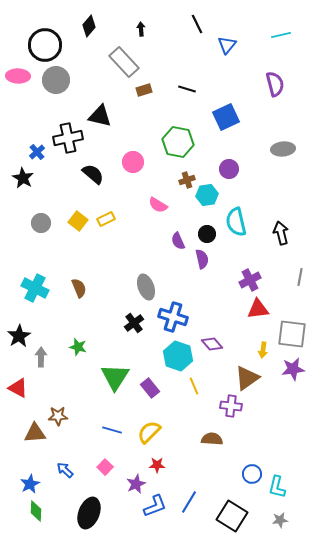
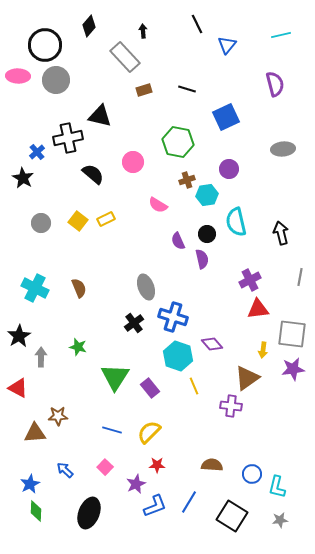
black arrow at (141, 29): moved 2 px right, 2 px down
gray rectangle at (124, 62): moved 1 px right, 5 px up
brown semicircle at (212, 439): moved 26 px down
